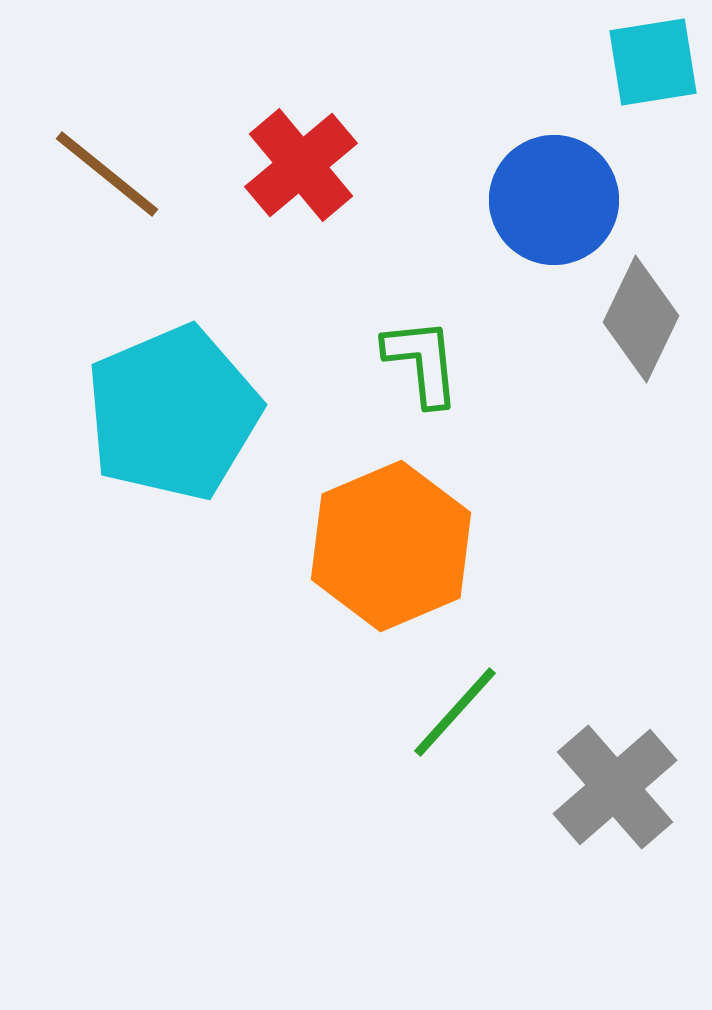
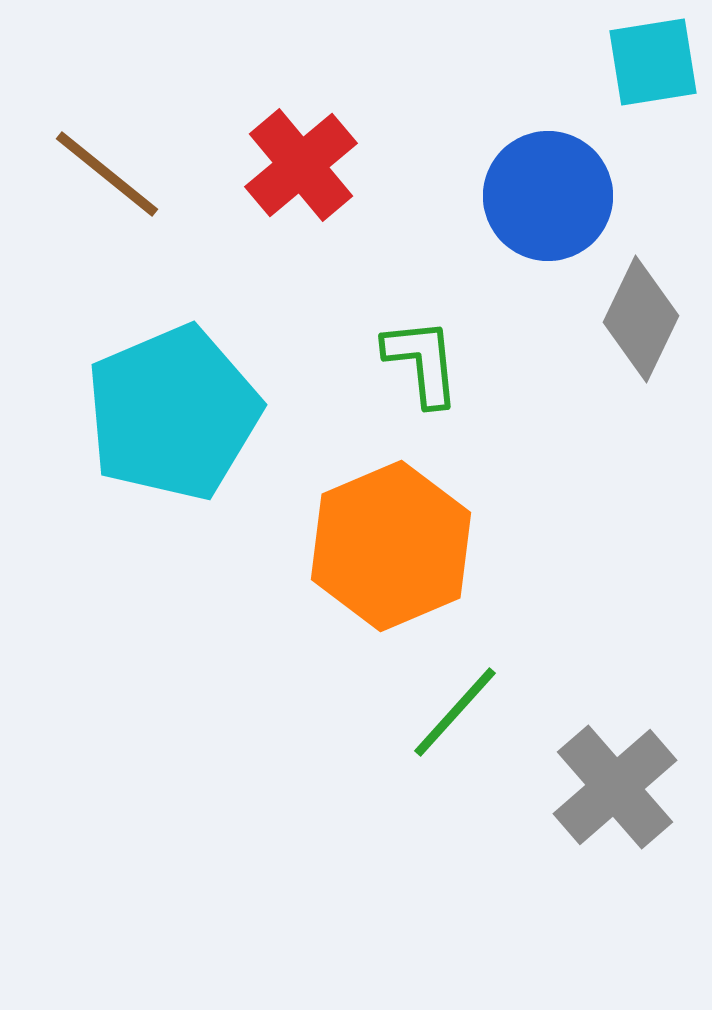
blue circle: moved 6 px left, 4 px up
